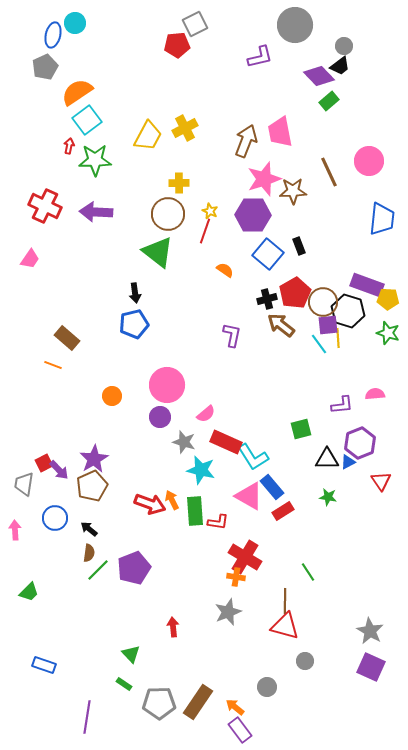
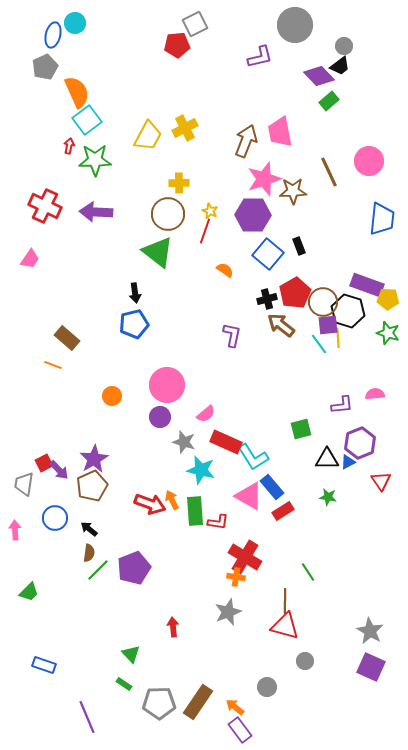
orange semicircle at (77, 92): rotated 100 degrees clockwise
purple line at (87, 717): rotated 32 degrees counterclockwise
